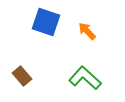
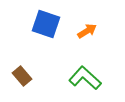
blue square: moved 2 px down
orange arrow: rotated 102 degrees clockwise
